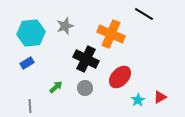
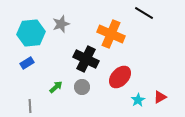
black line: moved 1 px up
gray star: moved 4 px left, 2 px up
gray circle: moved 3 px left, 1 px up
